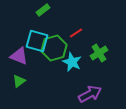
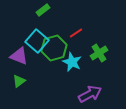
cyan square: rotated 25 degrees clockwise
